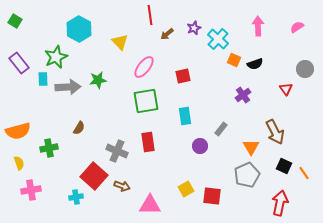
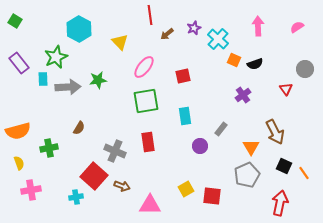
gray cross at (117, 151): moved 2 px left
